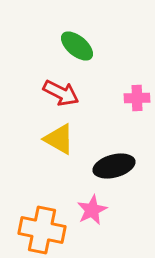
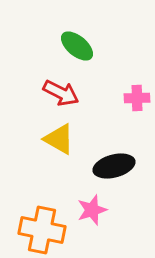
pink star: rotated 8 degrees clockwise
